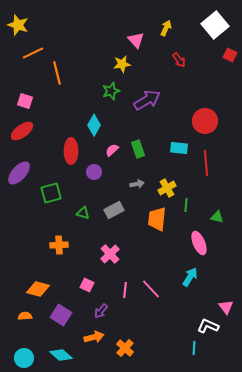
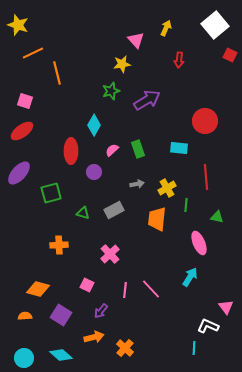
red arrow at (179, 60): rotated 42 degrees clockwise
red line at (206, 163): moved 14 px down
